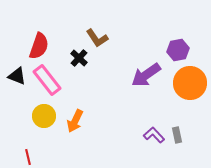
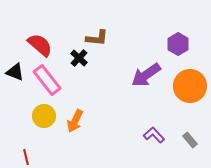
brown L-shape: rotated 50 degrees counterclockwise
red semicircle: moved 1 px right, 1 px up; rotated 68 degrees counterclockwise
purple hexagon: moved 6 px up; rotated 20 degrees counterclockwise
black triangle: moved 2 px left, 4 px up
orange circle: moved 3 px down
gray rectangle: moved 13 px right, 5 px down; rotated 28 degrees counterclockwise
red line: moved 2 px left
